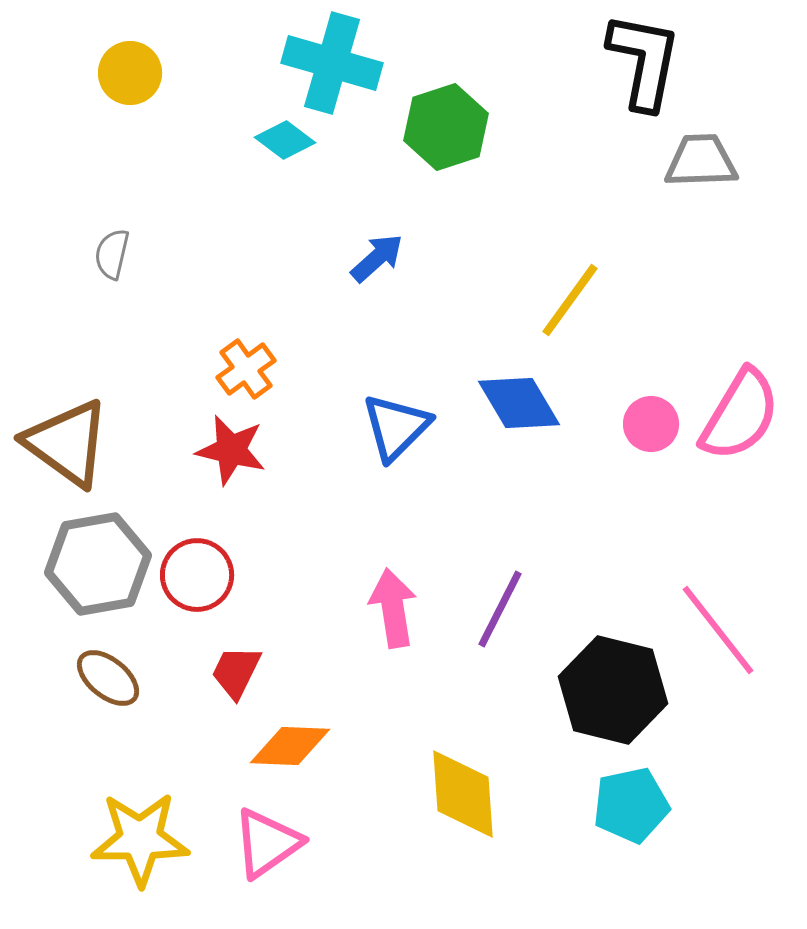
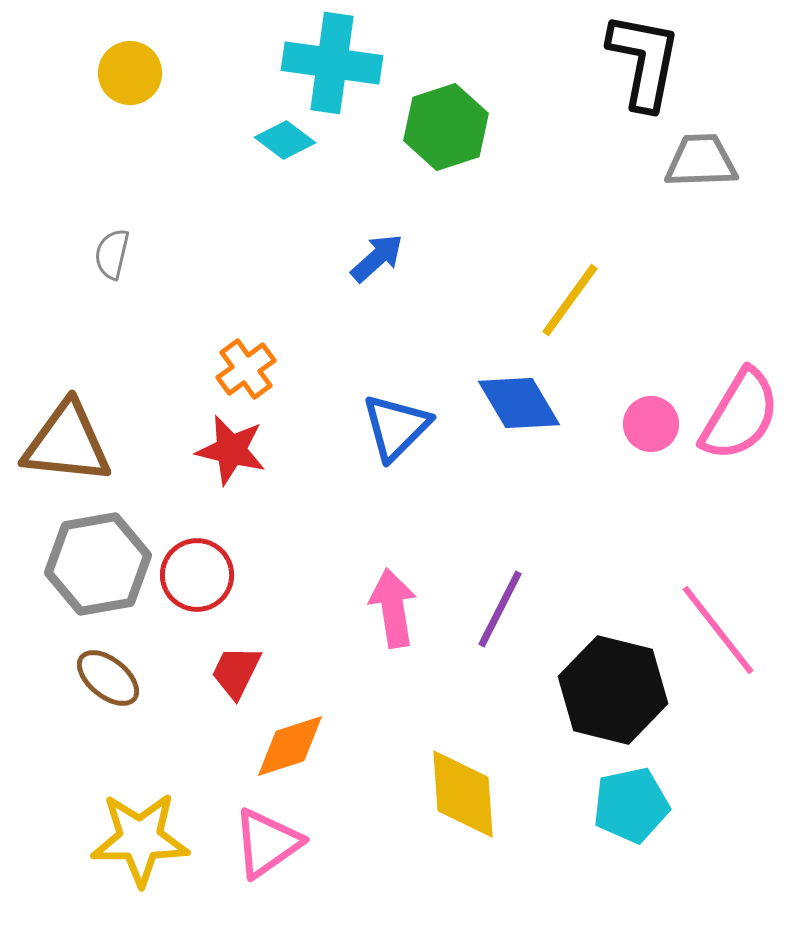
cyan cross: rotated 8 degrees counterclockwise
brown triangle: rotated 30 degrees counterclockwise
orange diamond: rotated 20 degrees counterclockwise
